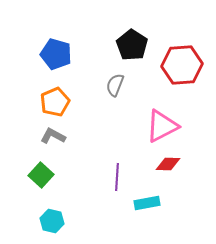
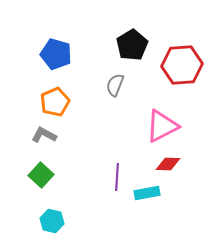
black pentagon: rotated 8 degrees clockwise
gray L-shape: moved 9 px left, 1 px up
cyan rectangle: moved 10 px up
